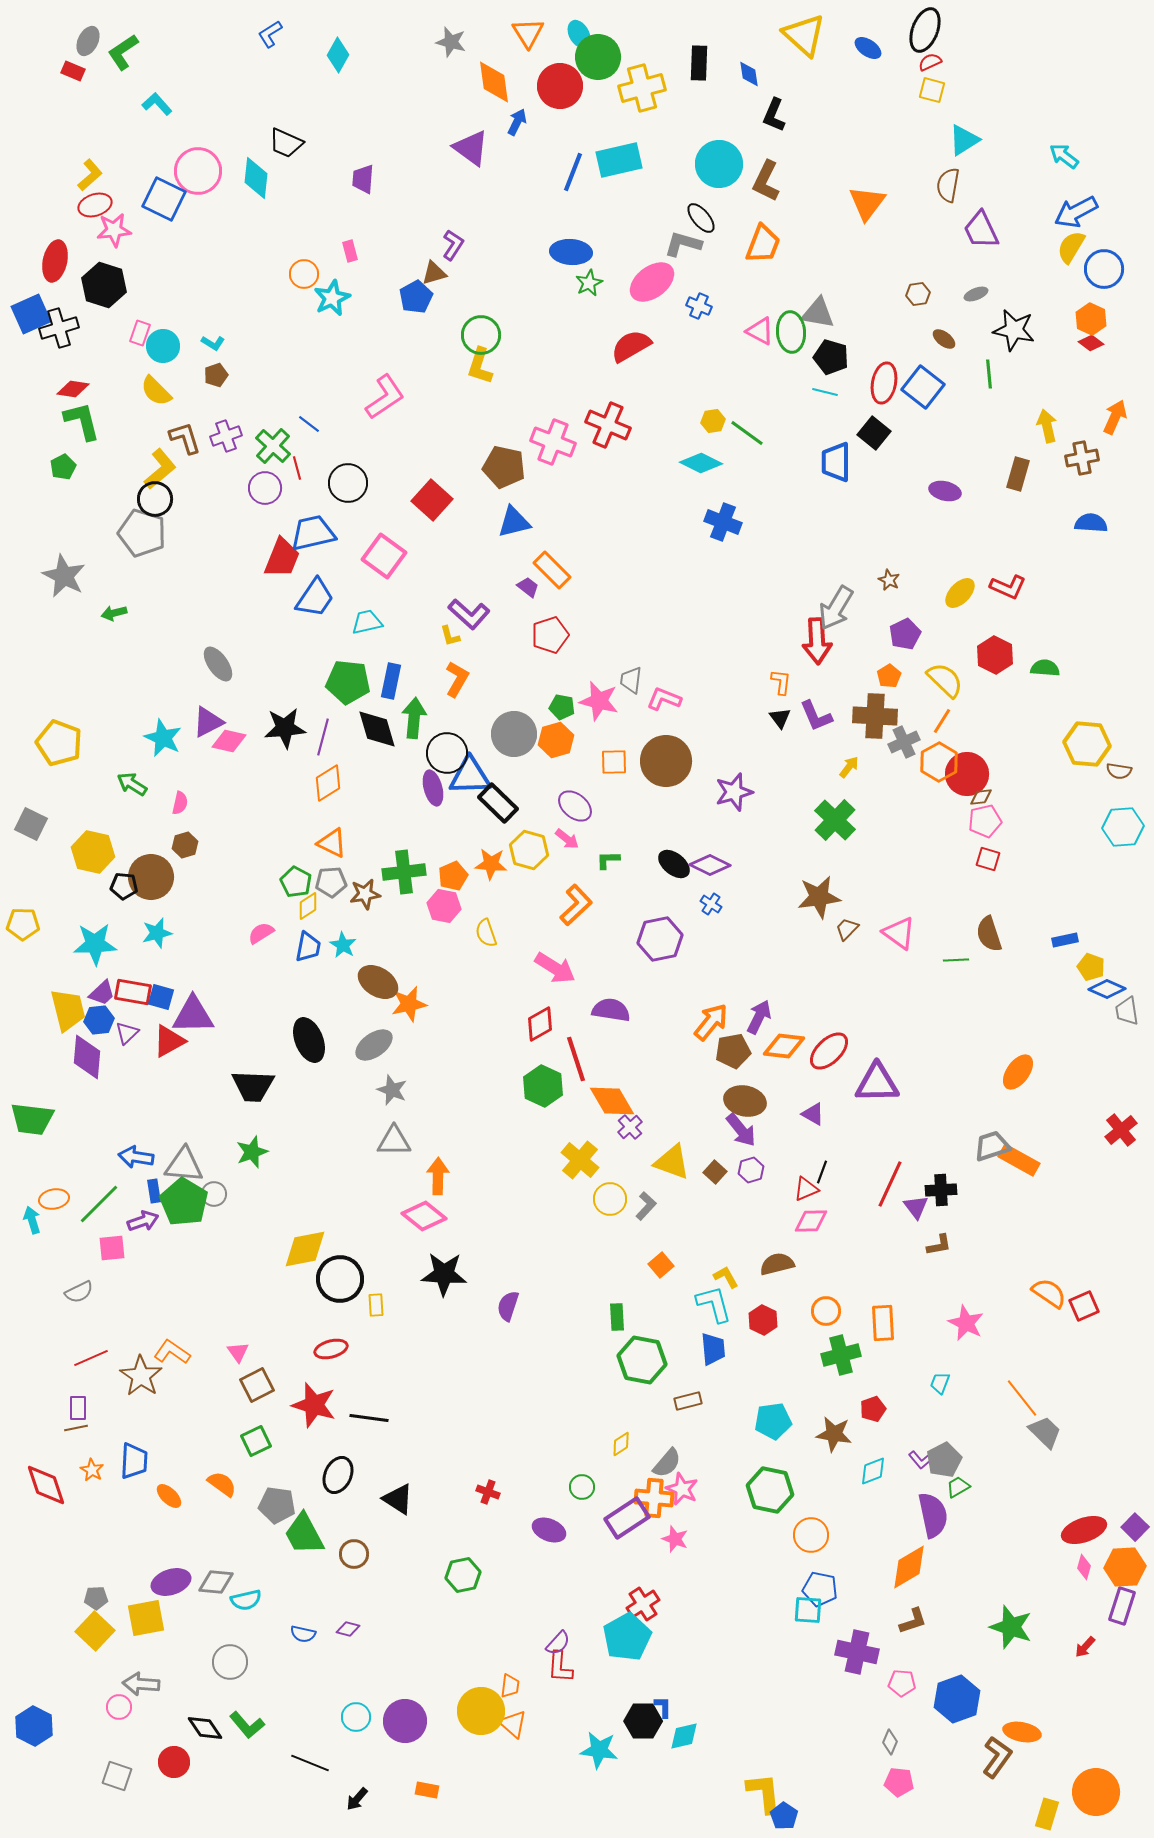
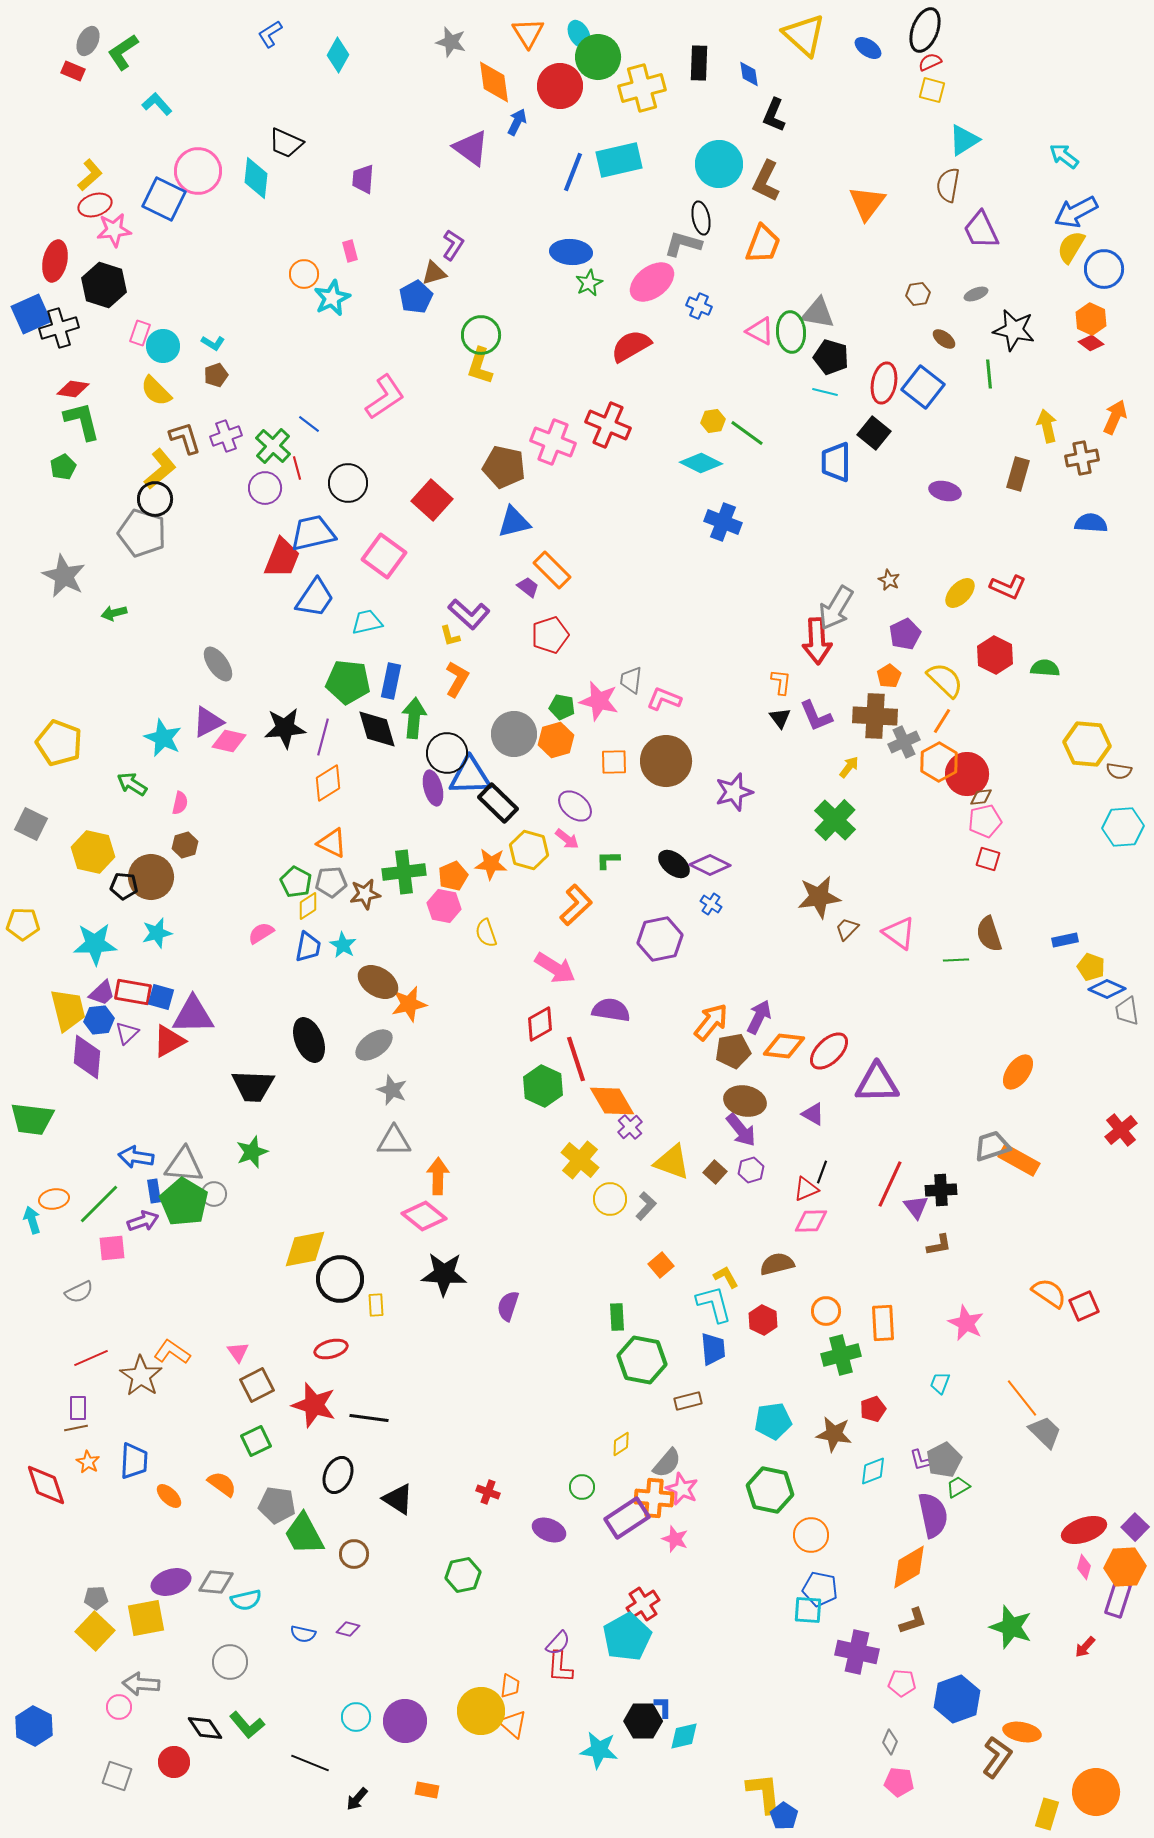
black ellipse at (701, 218): rotated 28 degrees clockwise
purple L-shape at (920, 1460): rotated 25 degrees clockwise
orange star at (92, 1470): moved 4 px left, 8 px up
purple rectangle at (1122, 1606): moved 4 px left, 7 px up
